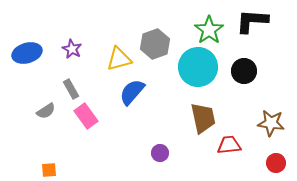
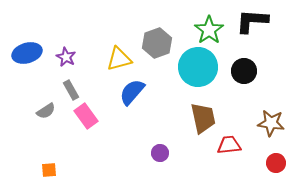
gray hexagon: moved 2 px right, 1 px up
purple star: moved 6 px left, 8 px down
gray rectangle: moved 1 px down
